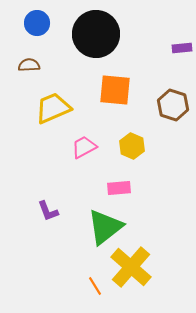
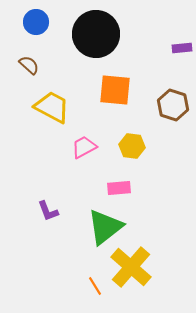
blue circle: moved 1 px left, 1 px up
brown semicircle: rotated 45 degrees clockwise
yellow trapezoid: moved 1 px left, 1 px up; rotated 51 degrees clockwise
yellow hexagon: rotated 15 degrees counterclockwise
